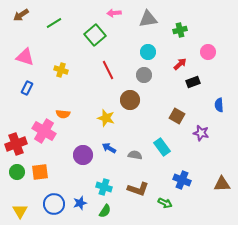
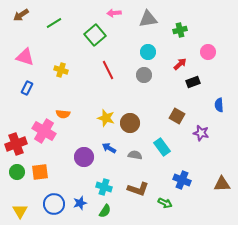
brown circle: moved 23 px down
purple circle: moved 1 px right, 2 px down
